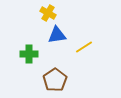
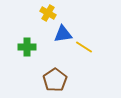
blue triangle: moved 6 px right, 1 px up
yellow line: rotated 66 degrees clockwise
green cross: moved 2 px left, 7 px up
